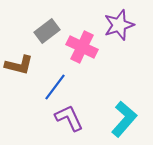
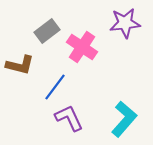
purple star: moved 6 px right, 2 px up; rotated 12 degrees clockwise
pink cross: rotated 8 degrees clockwise
brown L-shape: moved 1 px right
